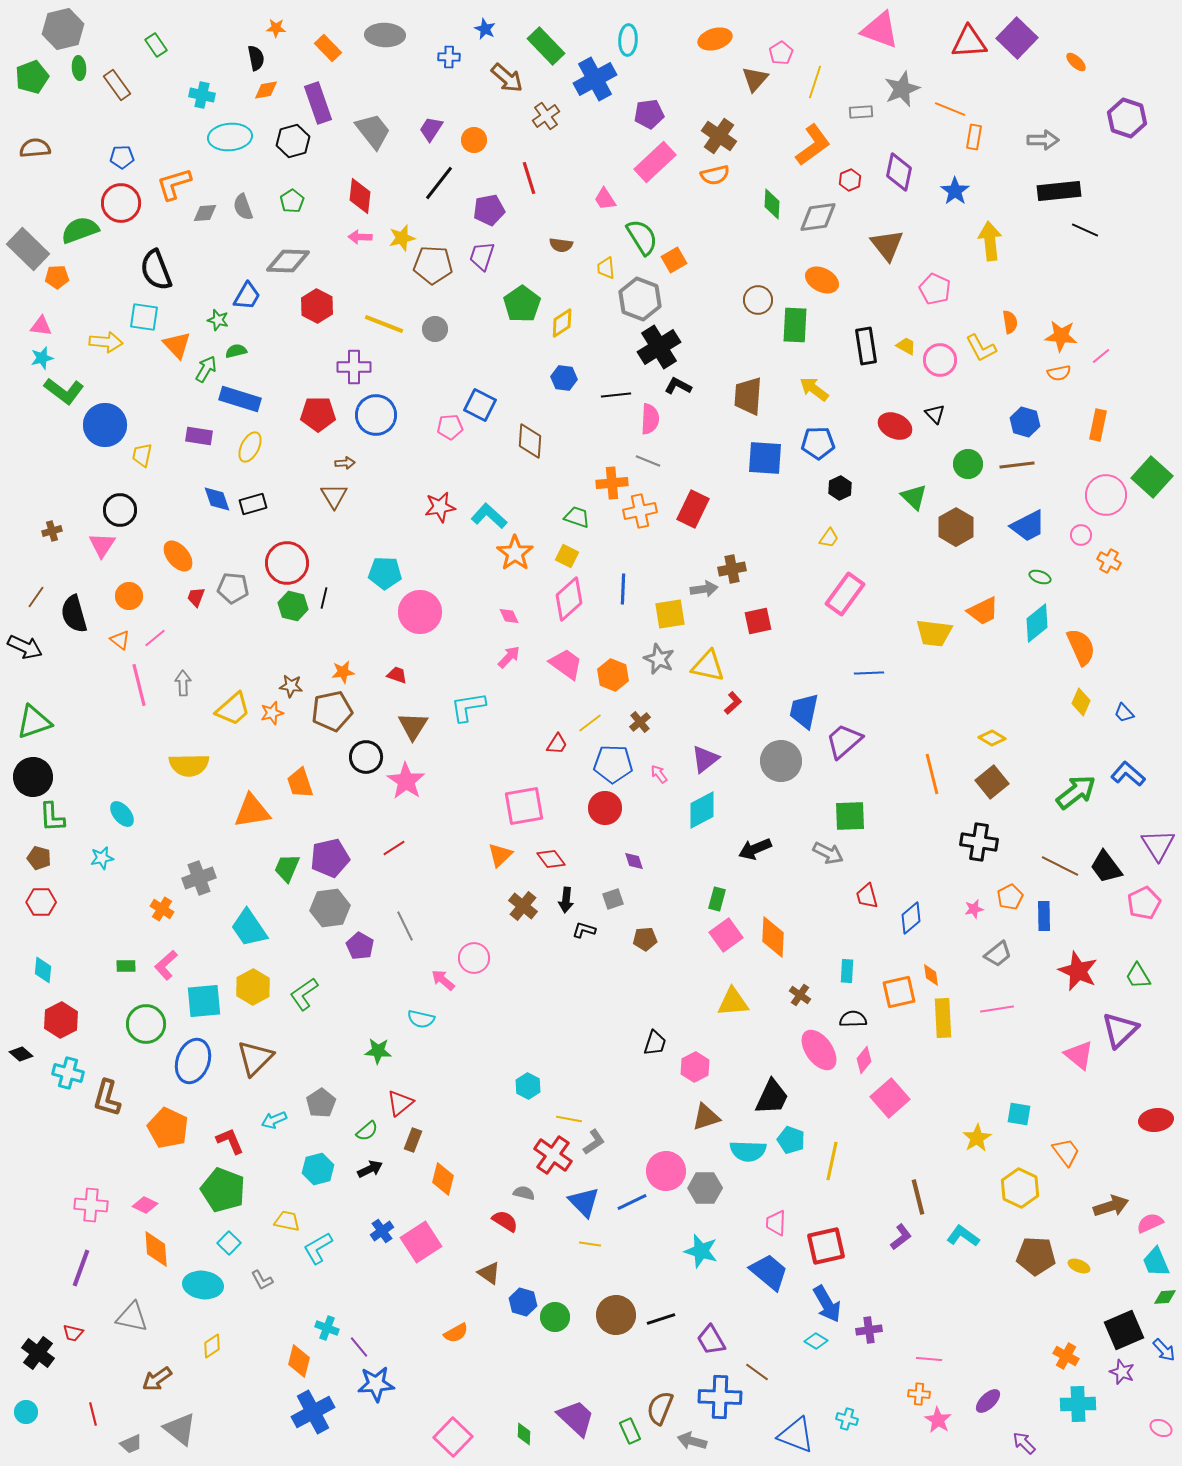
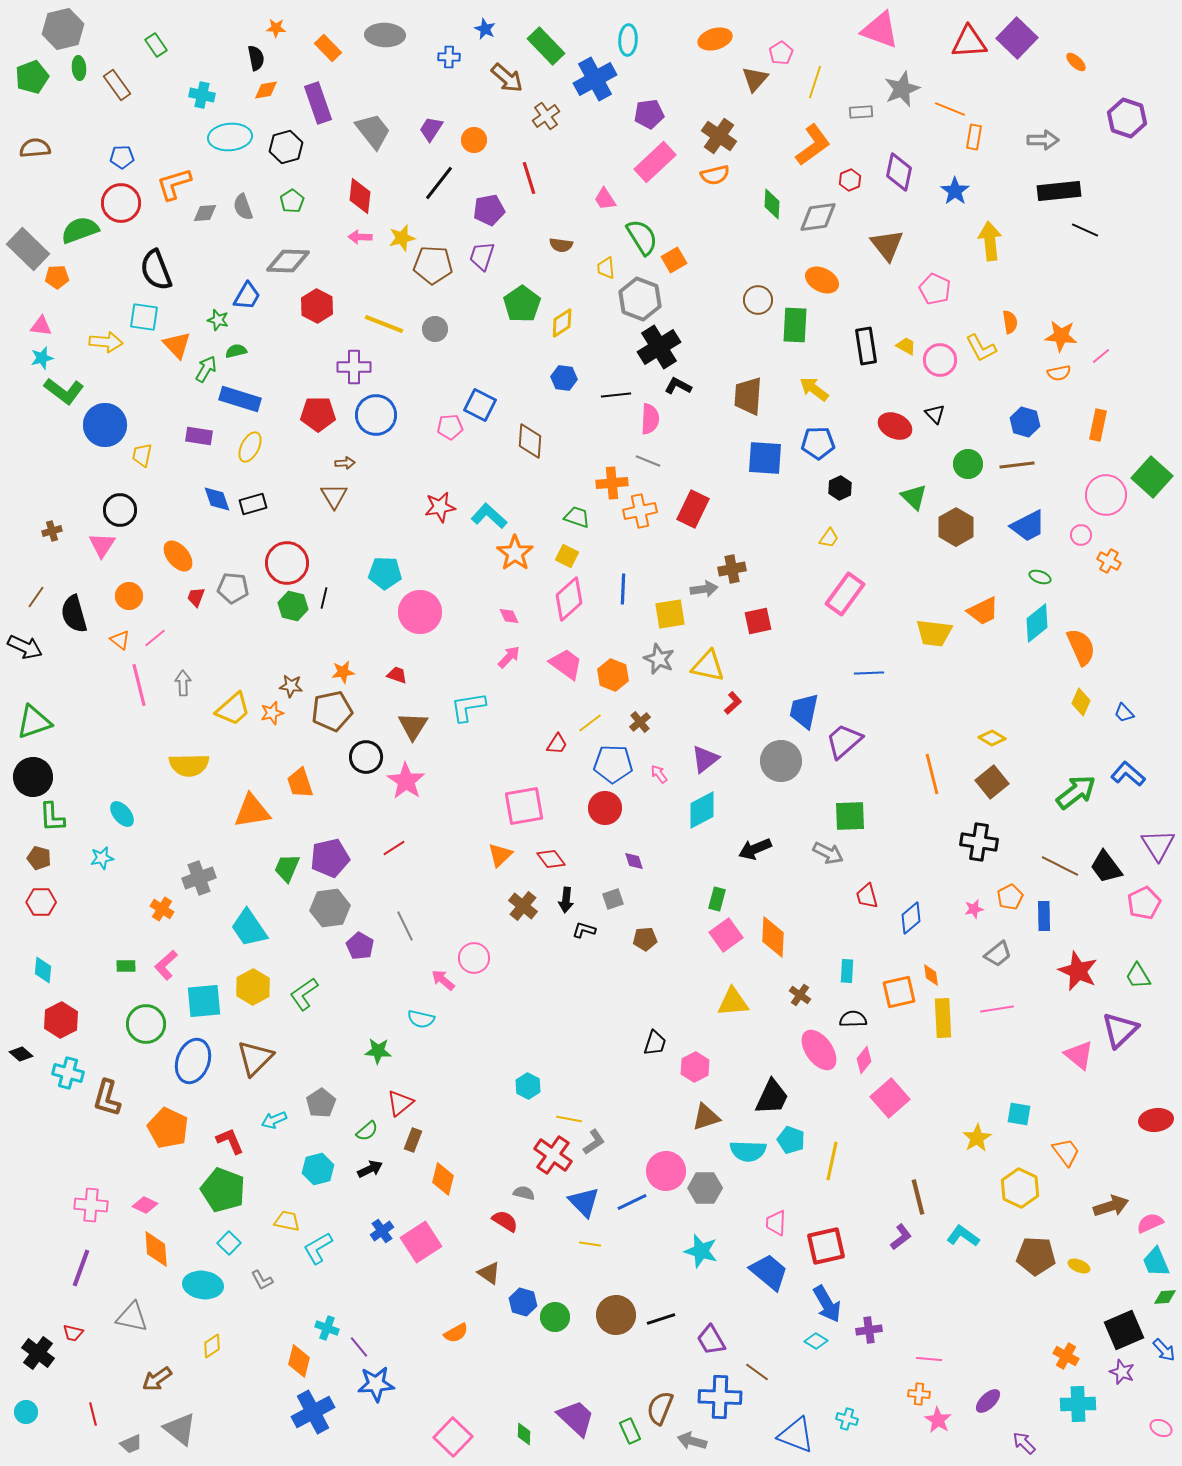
black hexagon at (293, 141): moved 7 px left, 6 px down
